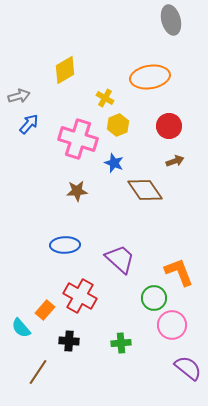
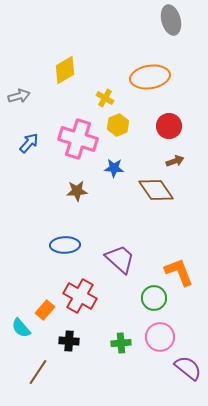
blue arrow: moved 19 px down
blue star: moved 5 px down; rotated 18 degrees counterclockwise
brown diamond: moved 11 px right
pink circle: moved 12 px left, 12 px down
